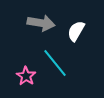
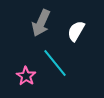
gray arrow: rotated 104 degrees clockwise
